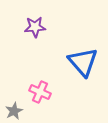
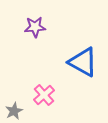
blue triangle: rotated 20 degrees counterclockwise
pink cross: moved 4 px right, 3 px down; rotated 25 degrees clockwise
